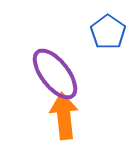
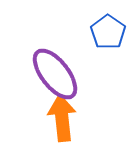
orange arrow: moved 2 px left, 2 px down
